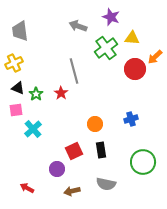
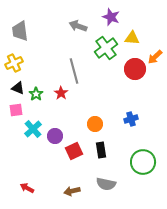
purple circle: moved 2 px left, 33 px up
